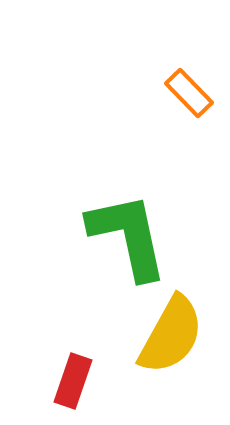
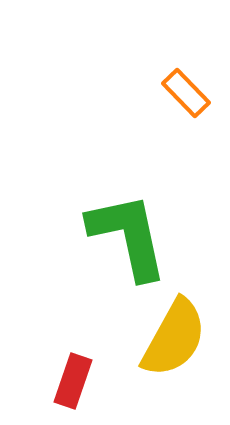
orange rectangle: moved 3 px left
yellow semicircle: moved 3 px right, 3 px down
